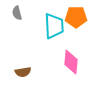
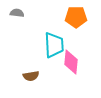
gray semicircle: rotated 112 degrees clockwise
cyan trapezoid: moved 19 px down
brown semicircle: moved 8 px right, 4 px down
